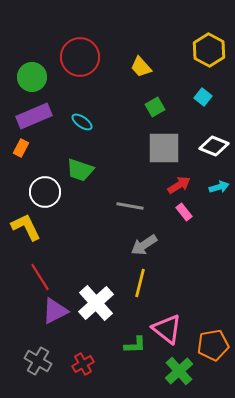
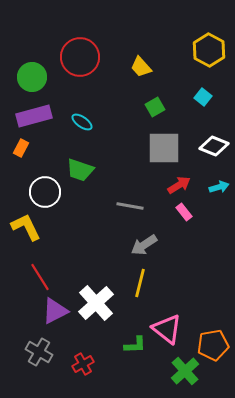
purple rectangle: rotated 8 degrees clockwise
gray cross: moved 1 px right, 9 px up
green cross: moved 6 px right
